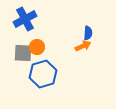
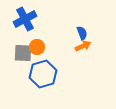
blue semicircle: moved 6 px left; rotated 24 degrees counterclockwise
